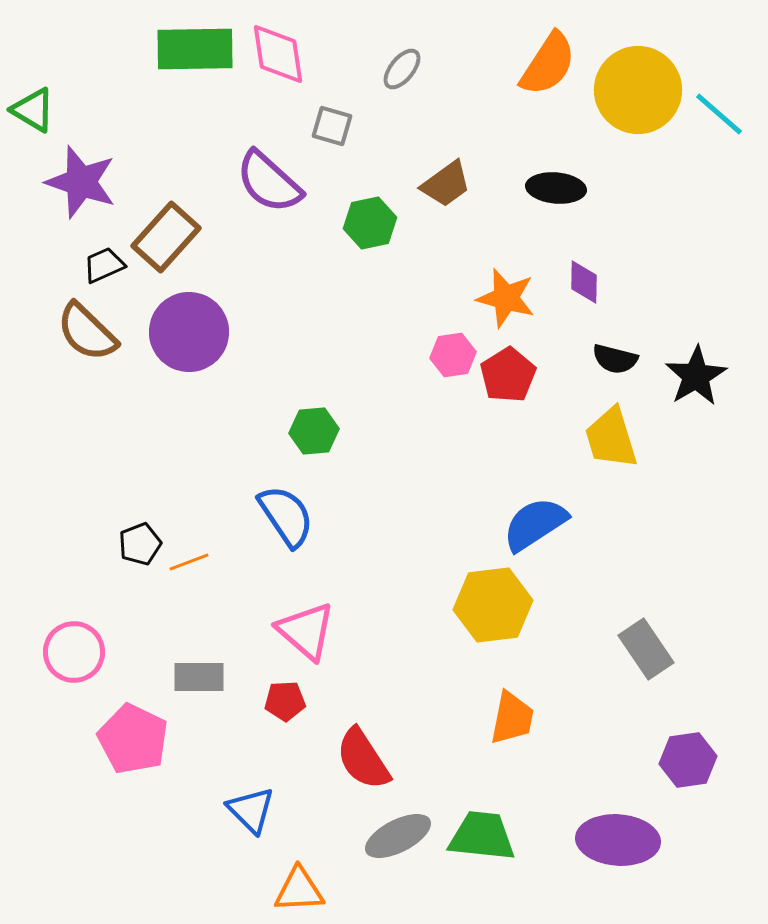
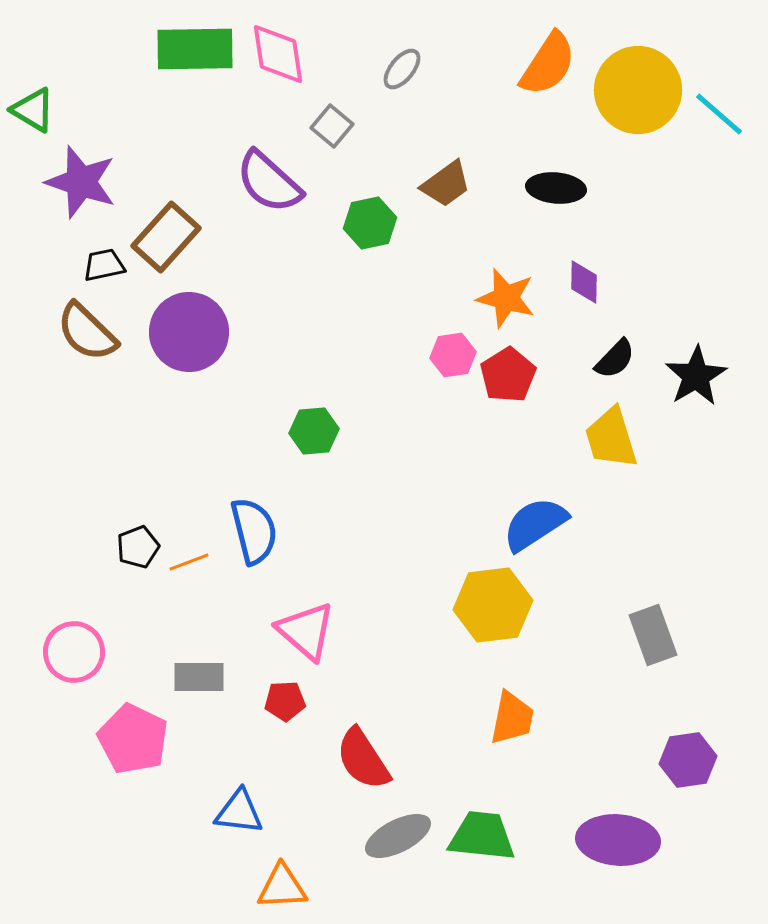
gray square at (332, 126): rotated 24 degrees clockwise
black trapezoid at (104, 265): rotated 12 degrees clockwise
black semicircle at (615, 359): rotated 60 degrees counterclockwise
blue semicircle at (286, 516): moved 32 px left, 15 px down; rotated 20 degrees clockwise
black pentagon at (140, 544): moved 2 px left, 3 px down
gray rectangle at (646, 649): moved 7 px right, 14 px up; rotated 14 degrees clockwise
blue triangle at (251, 810): moved 12 px left, 2 px down; rotated 38 degrees counterclockwise
orange triangle at (299, 890): moved 17 px left, 3 px up
